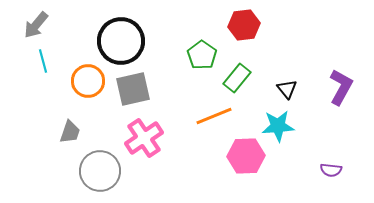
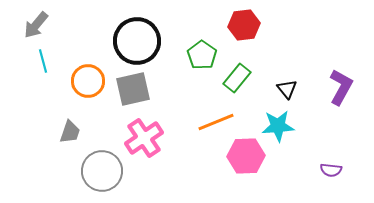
black circle: moved 16 px right
orange line: moved 2 px right, 6 px down
gray circle: moved 2 px right
